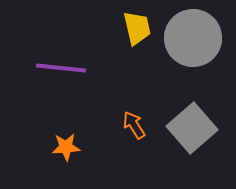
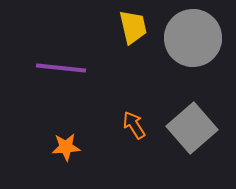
yellow trapezoid: moved 4 px left, 1 px up
